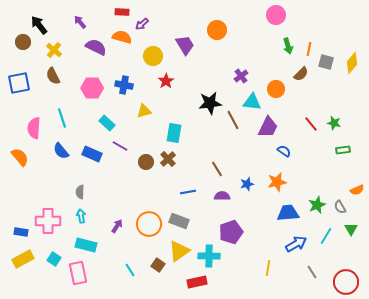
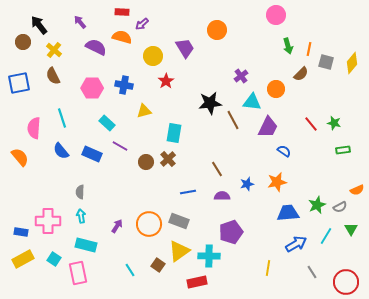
purple trapezoid at (185, 45): moved 3 px down
gray semicircle at (340, 207): rotated 88 degrees counterclockwise
